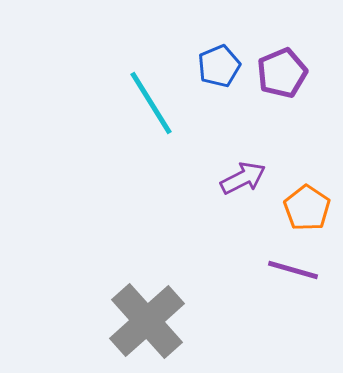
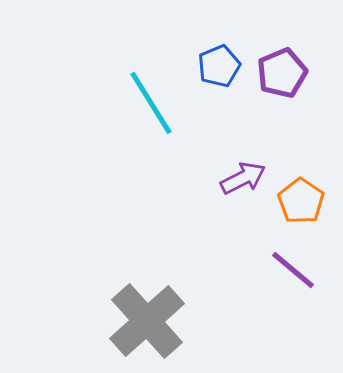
orange pentagon: moved 6 px left, 7 px up
purple line: rotated 24 degrees clockwise
